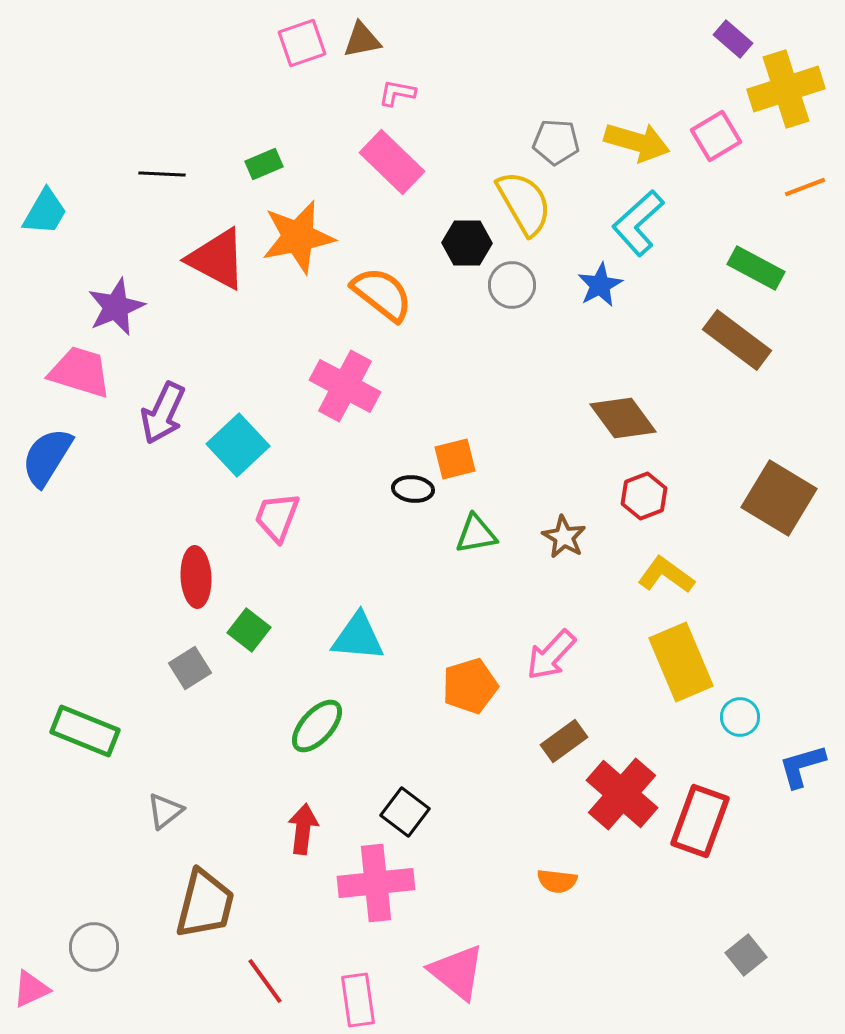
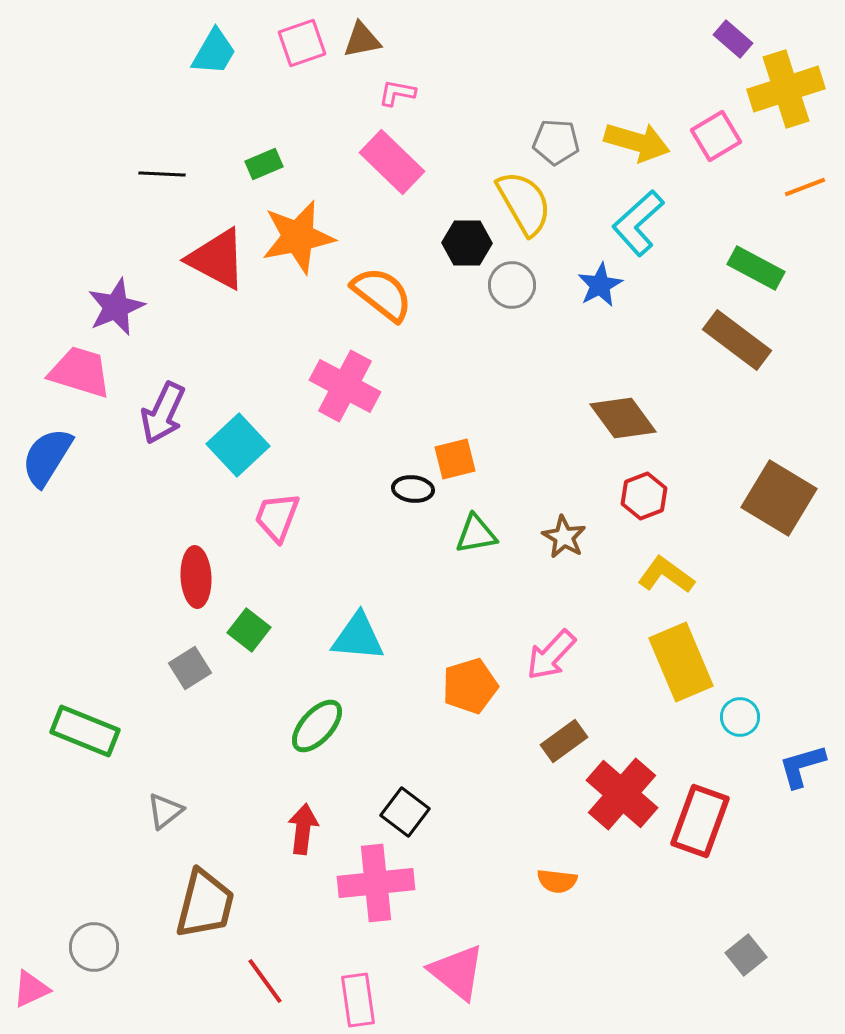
cyan trapezoid at (45, 212): moved 169 px right, 160 px up
